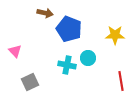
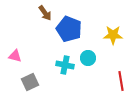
brown arrow: rotated 42 degrees clockwise
yellow star: moved 2 px left
pink triangle: moved 5 px down; rotated 32 degrees counterclockwise
cyan cross: moved 2 px left
